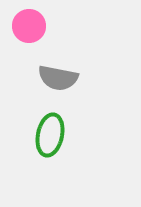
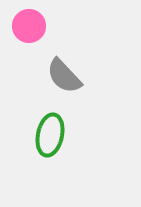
gray semicircle: moved 6 px right, 2 px up; rotated 36 degrees clockwise
